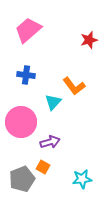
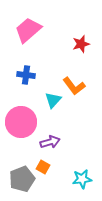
red star: moved 8 px left, 4 px down
cyan triangle: moved 2 px up
